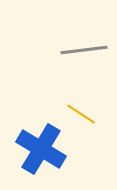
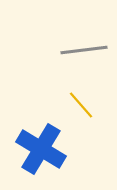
yellow line: moved 9 px up; rotated 16 degrees clockwise
